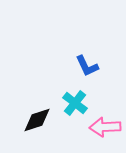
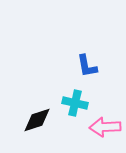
blue L-shape: rotated 15 degrees clockwise
cyan cross: rotated 25 degrees counterclockwise
